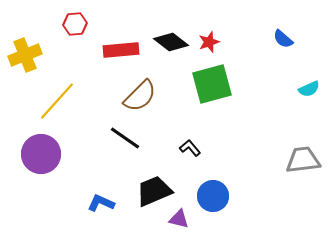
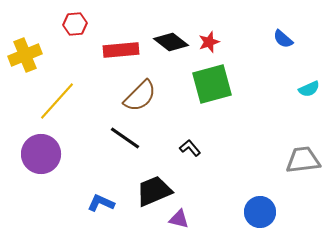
blue circle: moved 47 px right, 16 px down
